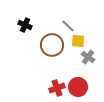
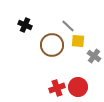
gray cross: moved 6 px right, 1 px up
